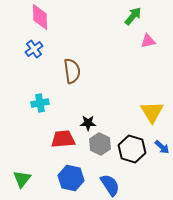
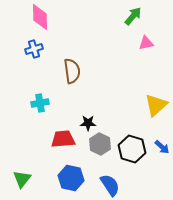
pink triangle: moved 2 px left, 2 px down
blue cross: rotated 18 degrees clockwise
yellow triangle: moved 4 px right, 7 px up; rotated 20 degrees clockwise
